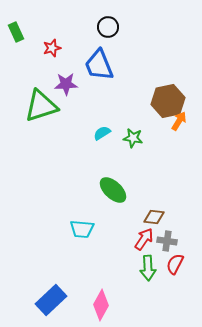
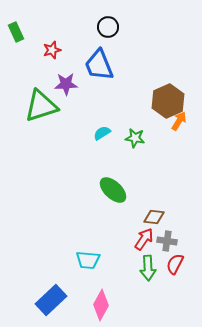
red star: moved 2 px down
brown hexagon: rotated 12 degrees counterclockwise
green star: moved 2 px right
cyan trapezoid: moved 6 px right, 31 px down
